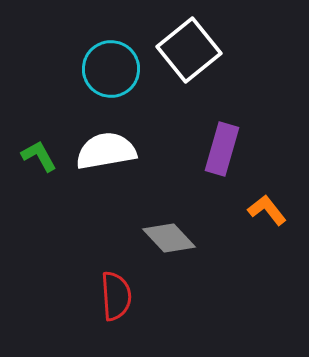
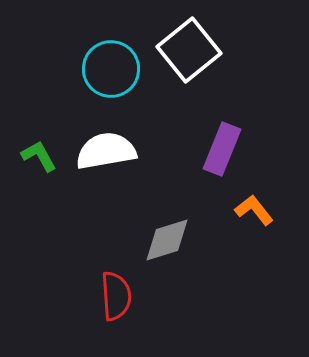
purple rectangle: rotated 6 degrees clockwise
orange L-shape: moved 13 px left
gray diamond: moved 2 px left, 2 px down; rotated 64 degrees counterclockwise
